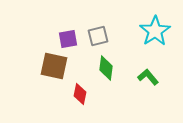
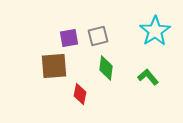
purple square: moved 1 px right, 1 px up
brown square: rotated 16 degrees counterclockwise
